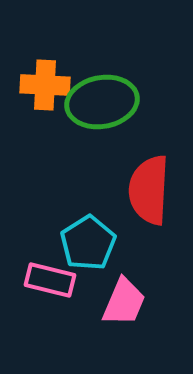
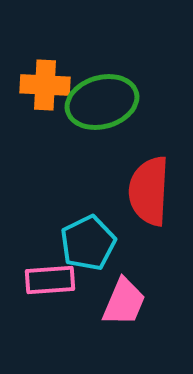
green ellipse: rotated 6 degrees counterclockwise
red semicircle: moved 1 px down
cyan pentagon: rotated 6 degrees clockwise
pink rectangle: rotated 18 degrees counterclockwise
